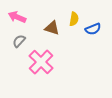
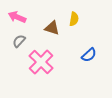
blue semicircle: moved 4 px left, 26 px down; rotated 21 degrees counterclockwise
